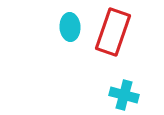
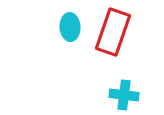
cyan cross: rotated 8 degrees counterclockwise
